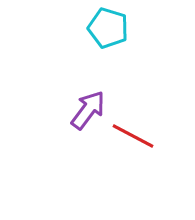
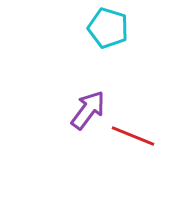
red line: rotated 6 degrees counterclockwise
